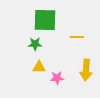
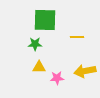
yellow arrow: moved 1 px left, 1 px down; rotated 75 degrees clockwise
